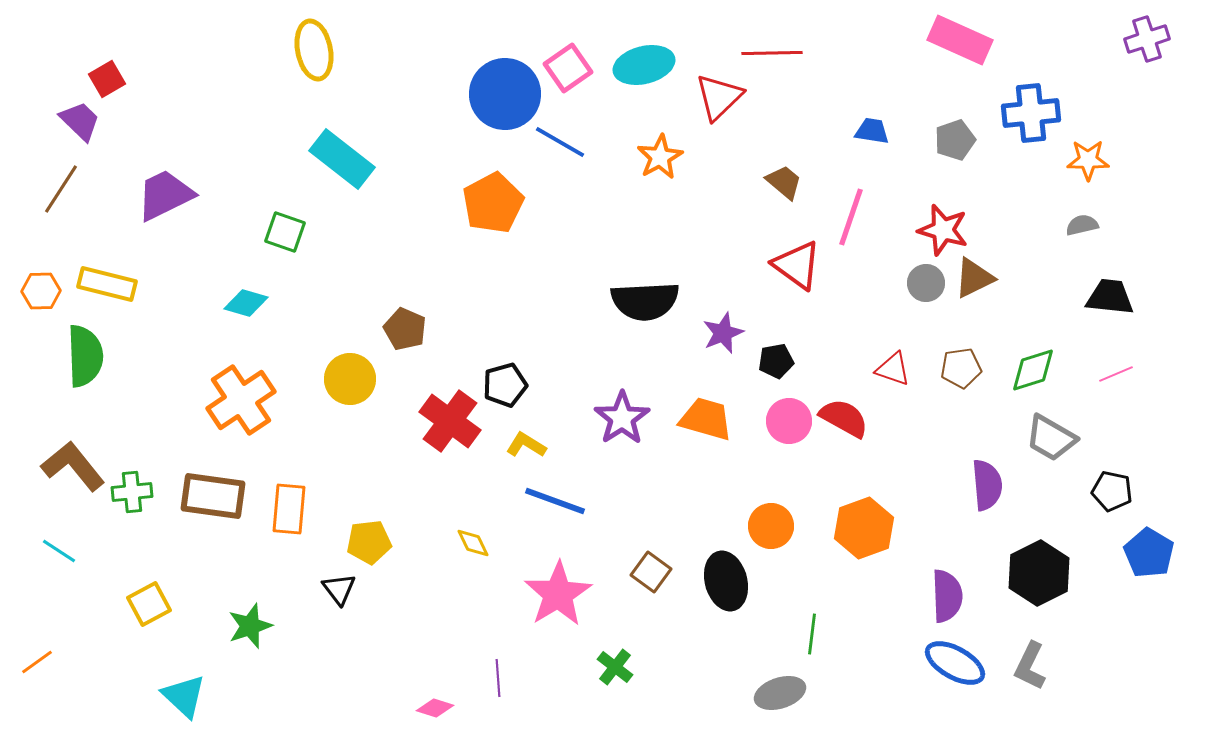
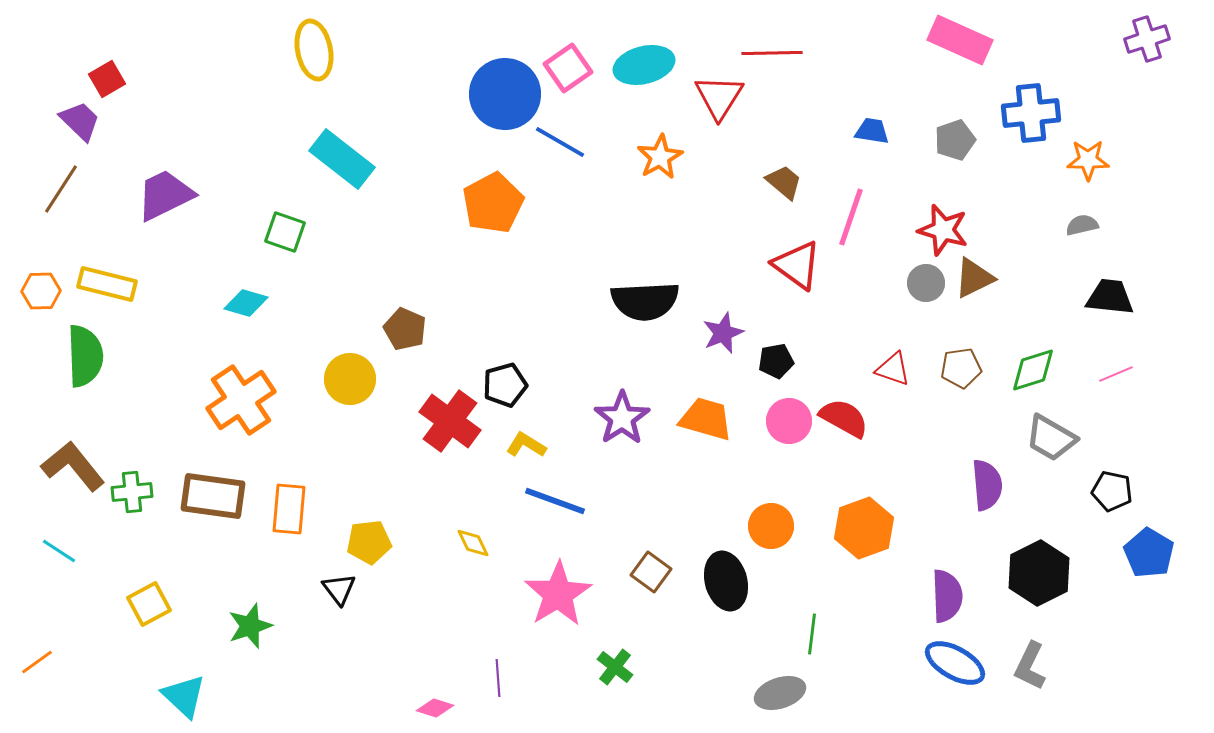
red triangle at (719, 97): rotated 14 degrees counterclockwise
